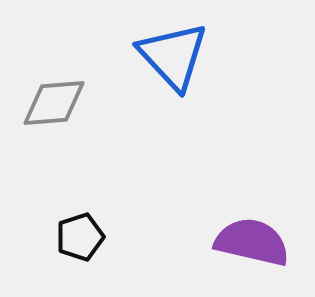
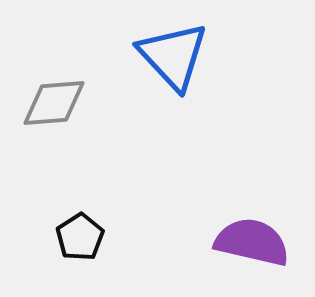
black pentagon: rotated 15 degrees counterclockwise
